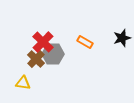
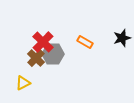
brown cross: moved 1 px up
yellow triangle: rotated 35 degrees counterclockwise
